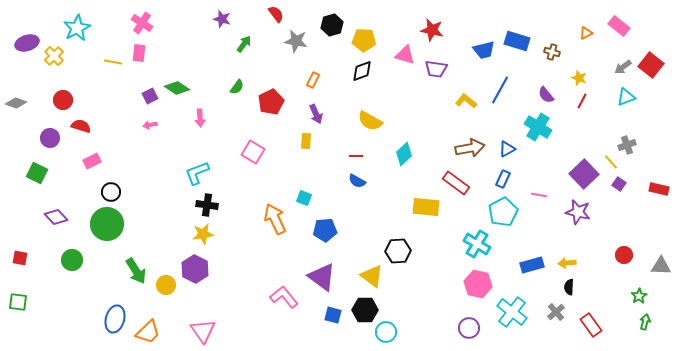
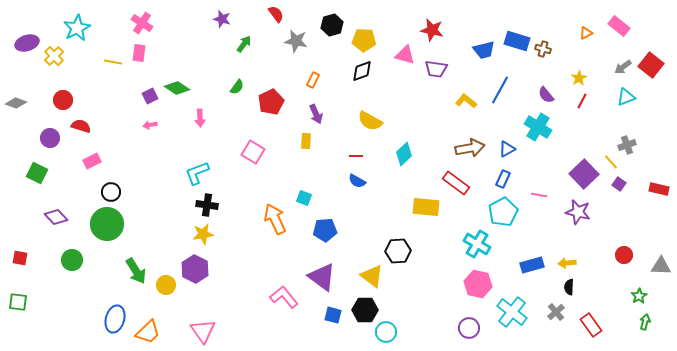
brown cross at (552, 52): moved 9 px left, 3 px up
yellow star at (579, 78): rotated 21 degrees clockwise
